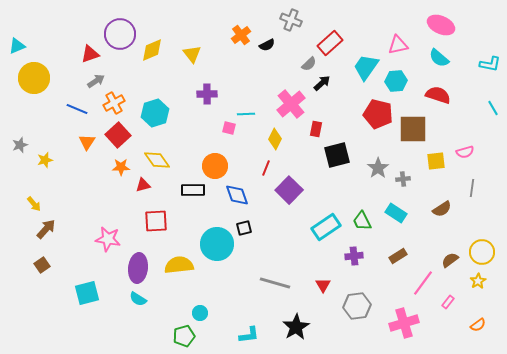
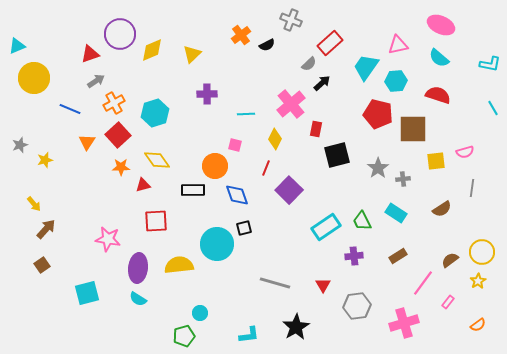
yellow triangle at (192, 54): rotated 24 degrees clockwise
blue line at (77, 109): moved 7 px left
pink square at (229, 128): moved 6 px right, 17 px down
